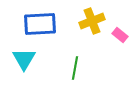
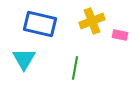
blue rectangle: rotated 16 degrees clockwise
pink rectangle: rotated 28 degrees counterclockwise
